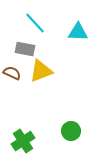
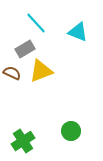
cyan line: moved 1 px right
cyan triangle: rotated 20 degrees clockwise
gray rectangle: rotated 42 degrees counterclockwise
